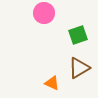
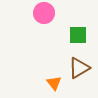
green square: rotated 18 degrees clockwise
orange triangle: moved 2 px right; rotated 28 degrees clockwise
